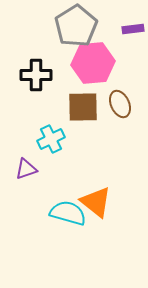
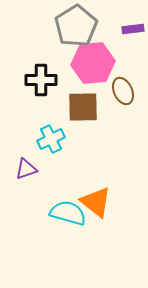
black cross: moved 5 px right, 5 px down
brown ellipse: moved 3 px right, 13 px up
